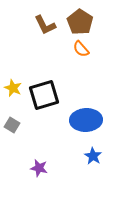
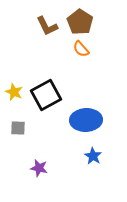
brown L-shape: moved 2 px right, 1 px down
yellow star: moved 1 px right, 4 px down
black square: moved 2 px right; rotated 12 degrees counterclockwise
gray square: moved 6 px right, 3 px down; rotated 28 degrees counterclockwise
